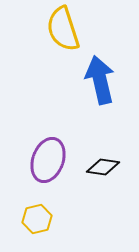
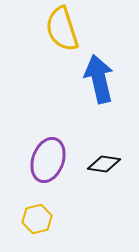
yellow semicircle: moved 1 px left
blue arrow: moved 1 px left, 1 px up
black diamond: moved 1 px right, 3 px up
